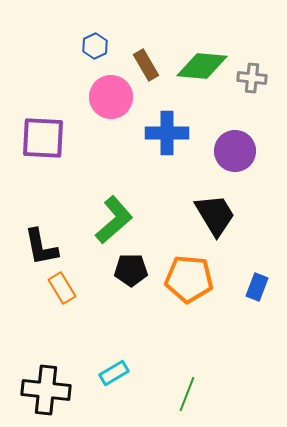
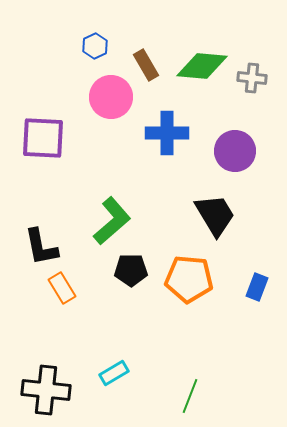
green L-shape: moved 2 px left, 1 px down
green line: moved 3 px right, 2 px down
